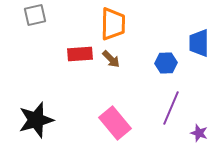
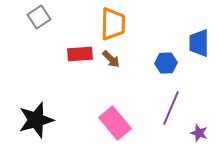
gray square: moved 4 px right, 2 px down; rotated 20 degrees counterclockwise
